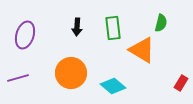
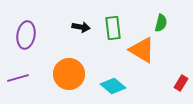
black arrow: moved 4 px right; rotated 84 degrees counterclockwise
purple ellipse: moved 1 px right; rotated 8 degrees counterclockwise
orange circle: moved 2 px left, 1 px down
